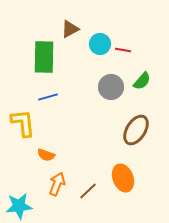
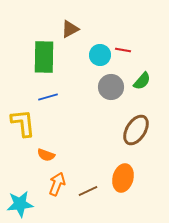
cyan circle: moved 11 px down
orange ellipse: rotated 36 degrees clockwise
brown line: rotated 18 degrees clockwise
cyan star: moved 1 px right, 2 px up
